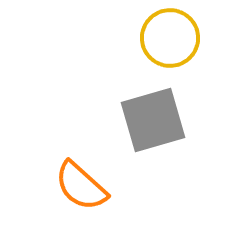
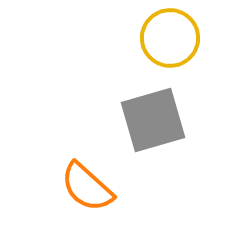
orange semicircle: moved 6 px right, 1 px down
